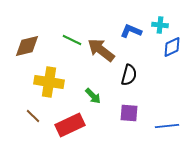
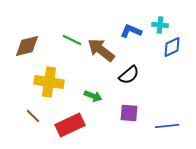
black semicircle: rotated 35 degrees clockwise
green arrow: rotated 24 degrees counterclockwise
